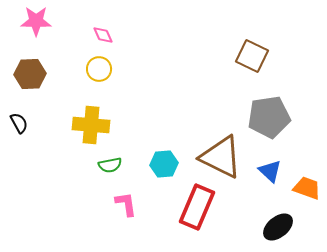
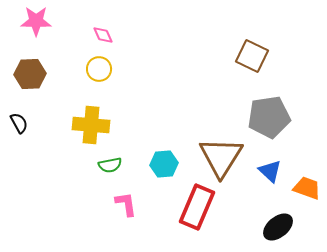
brown triangle: rotated 36 degrees clockwise
